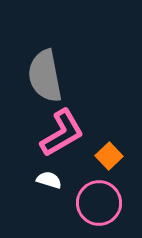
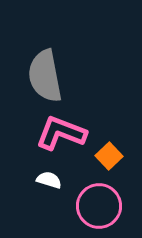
pink L-shape: moved 1 px left; rotated 129 degrees counterclockwise
pink circle: moved 3 px down
